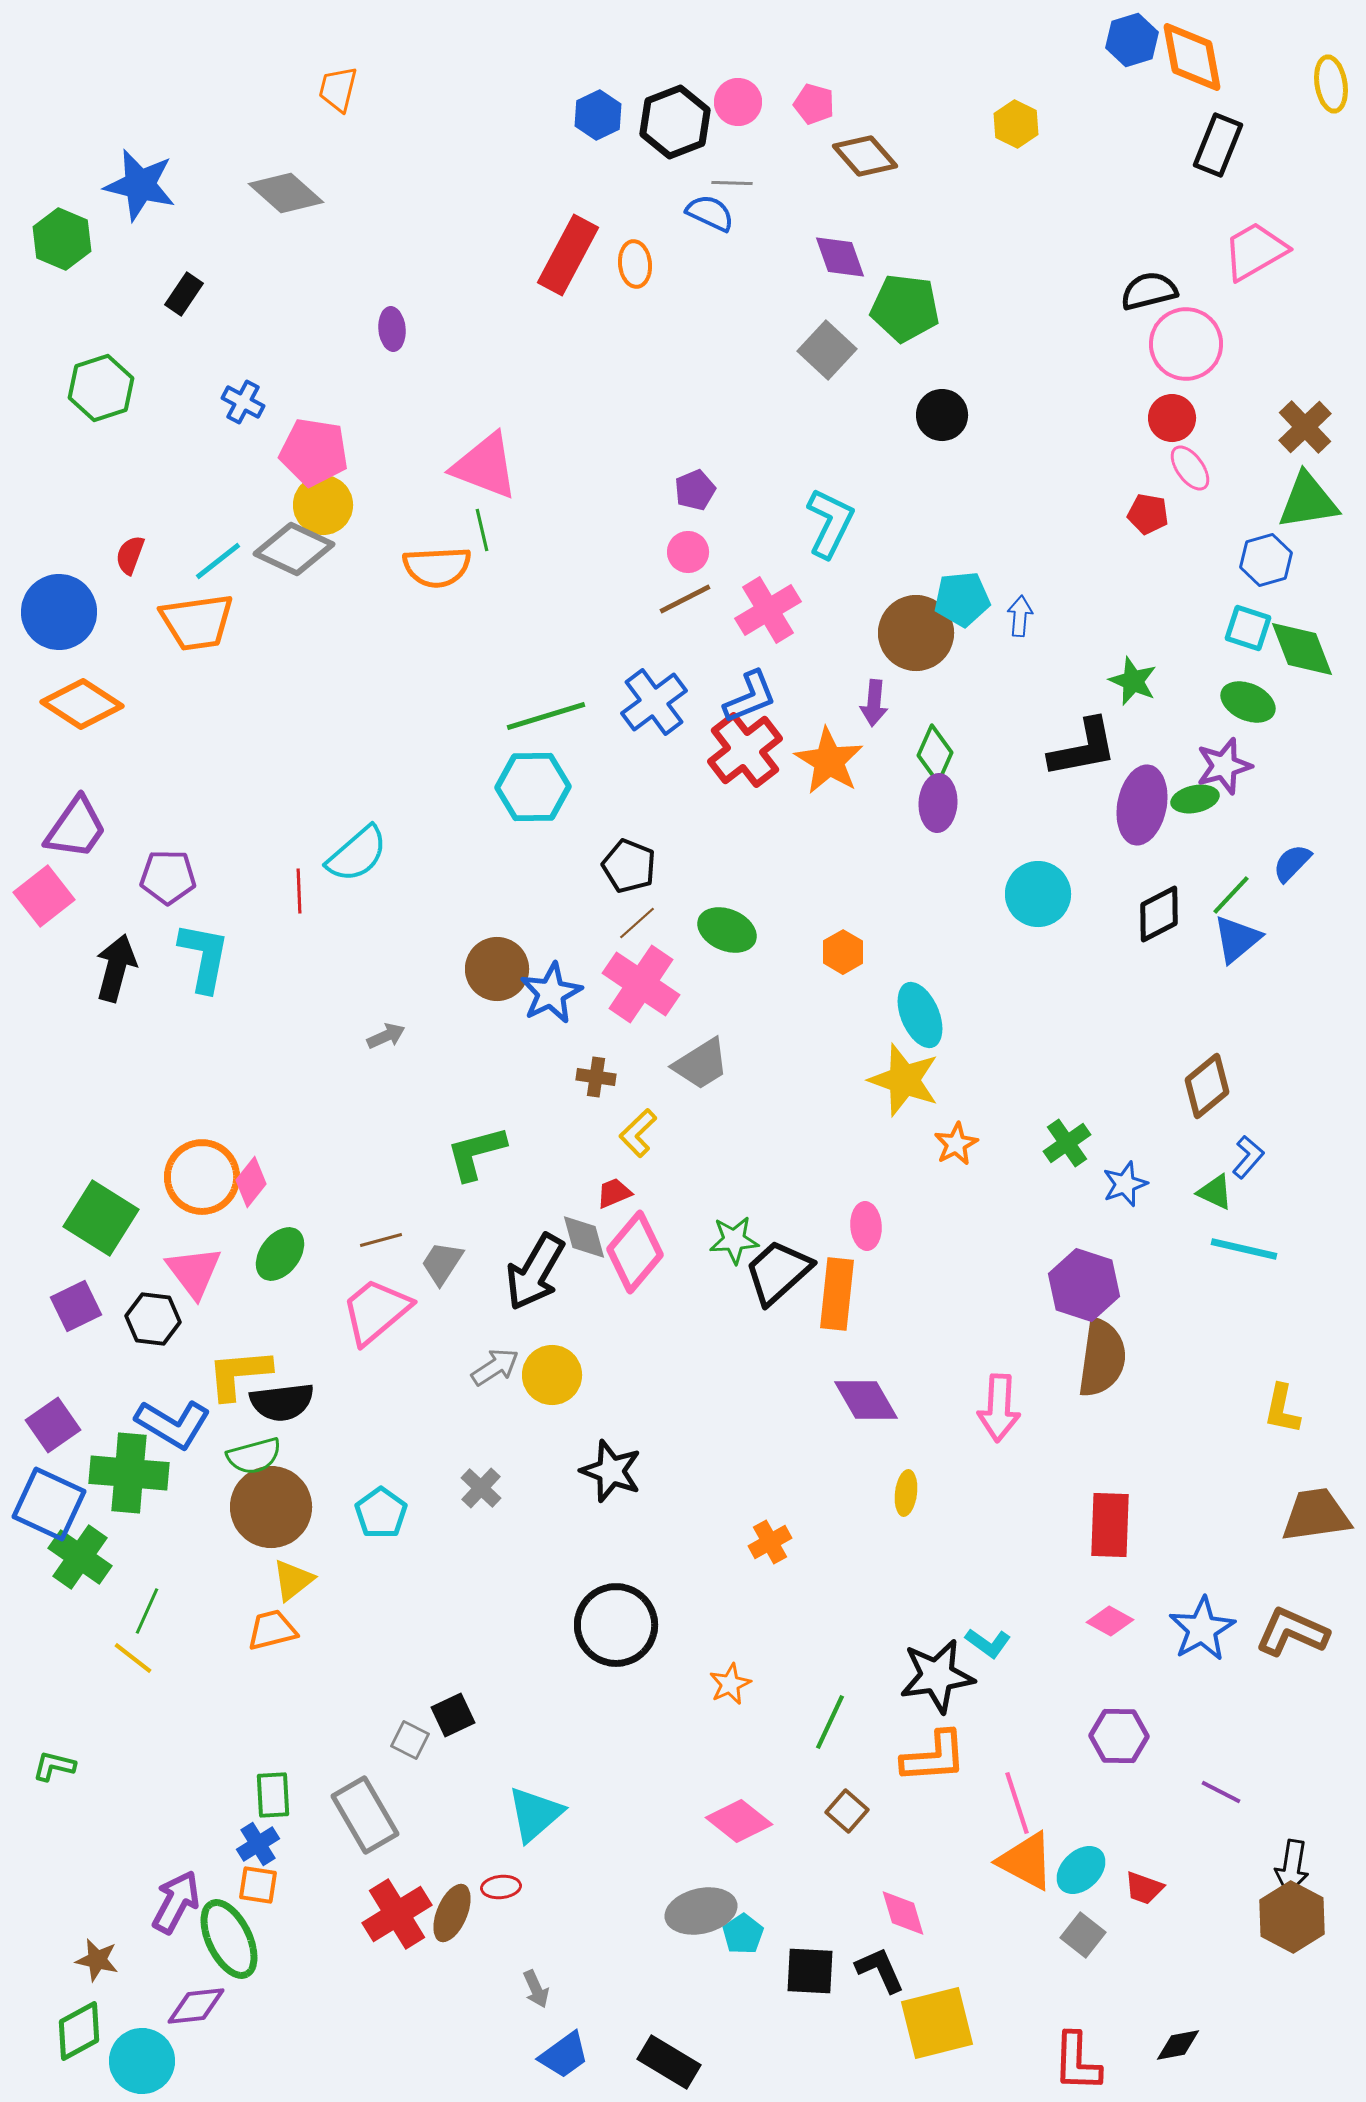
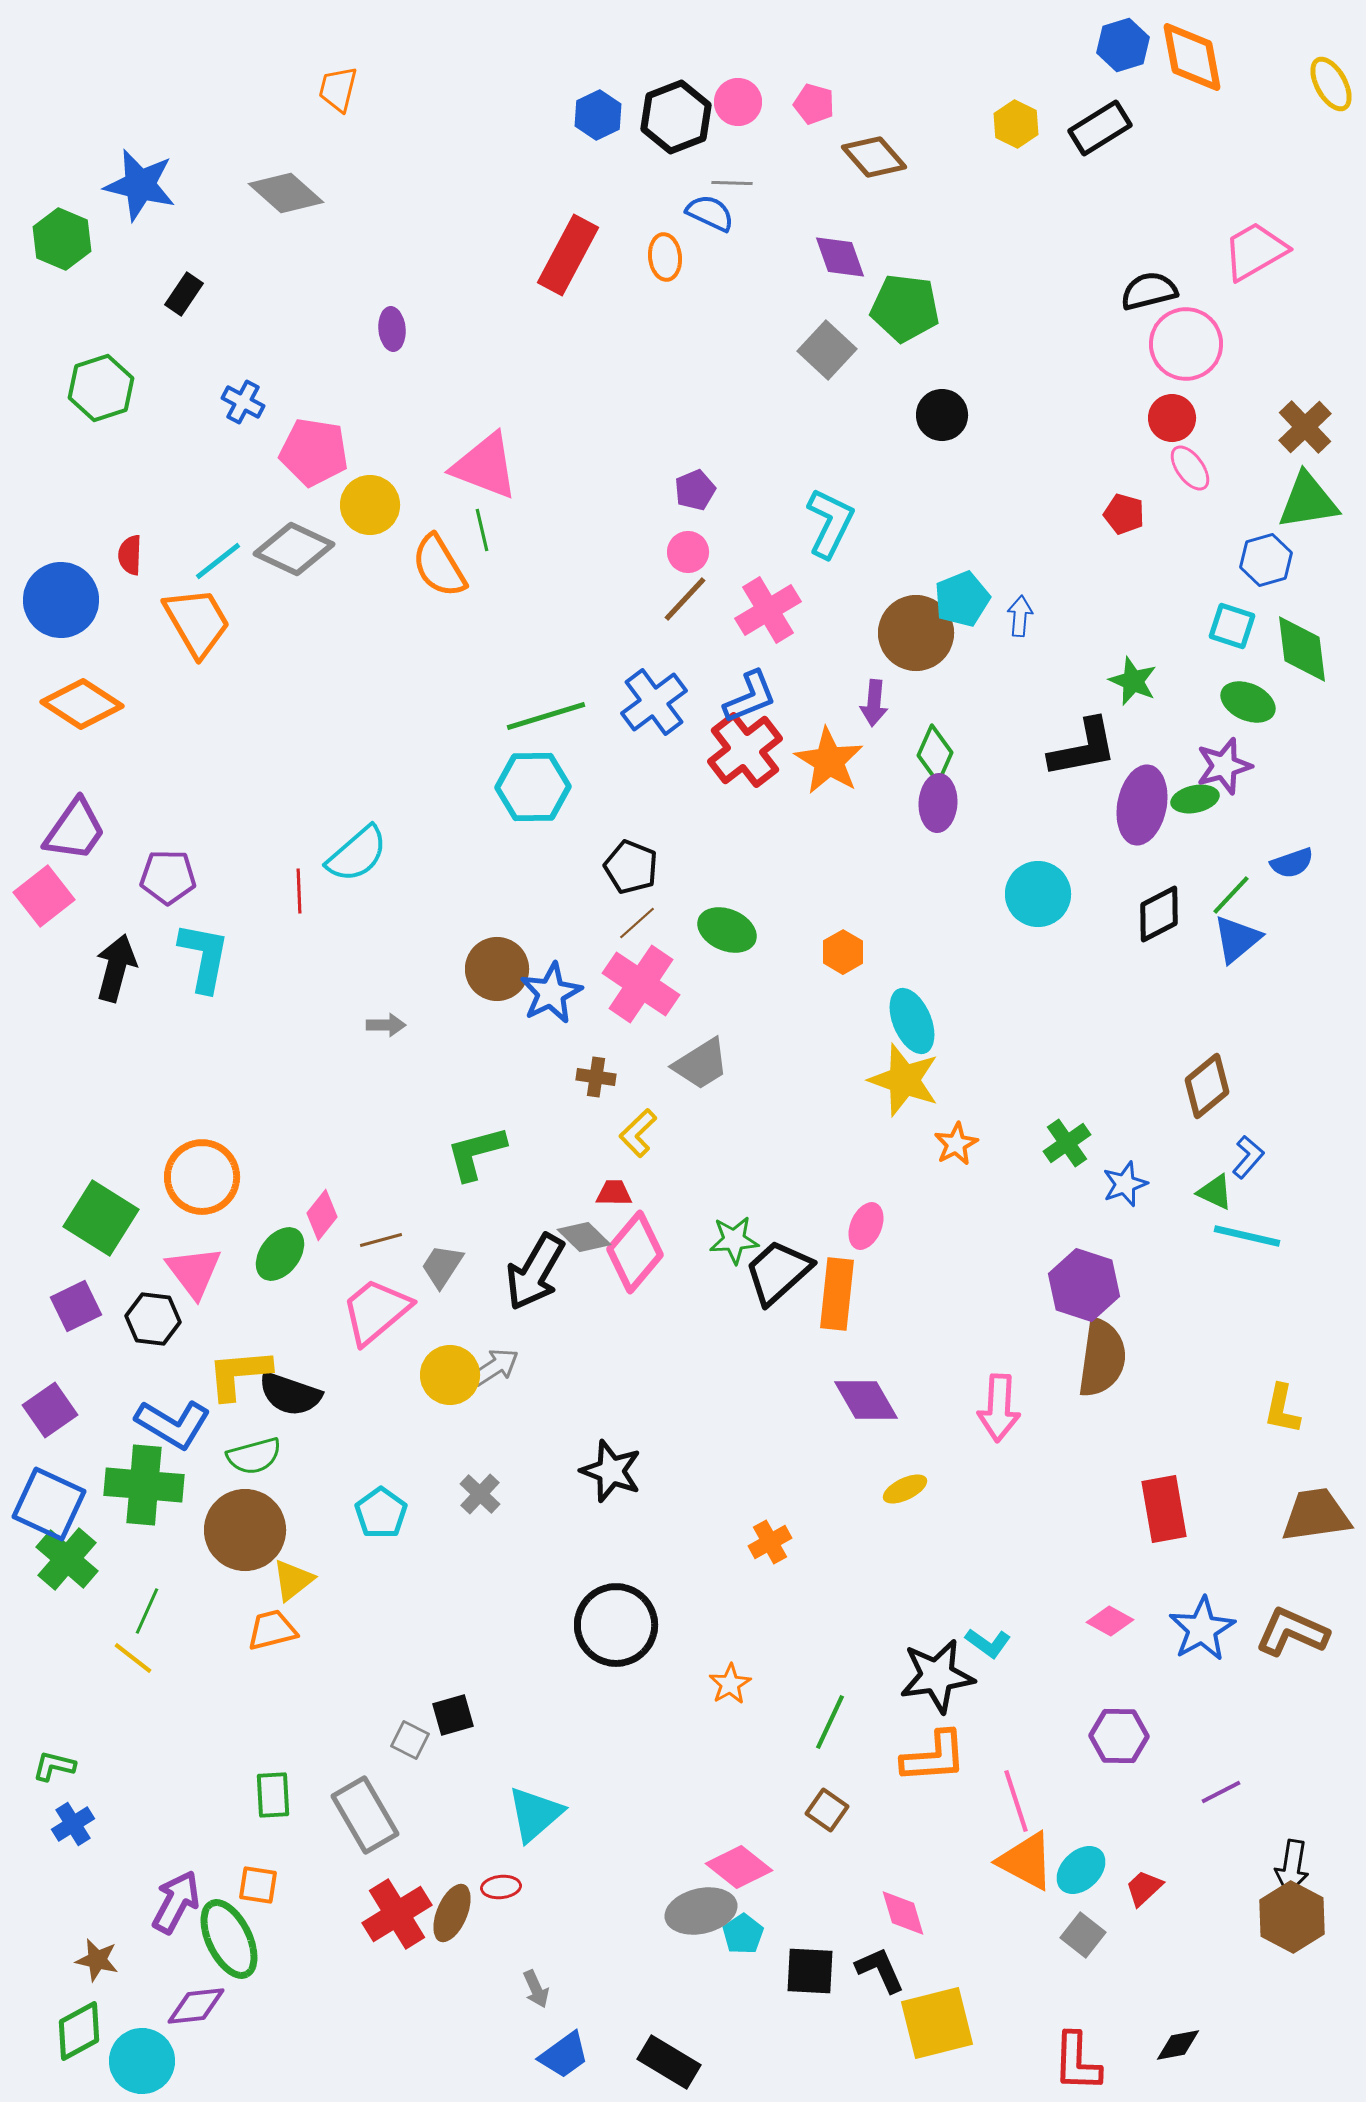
blue hexagon at (1132, 40): moved 9 px left, 5 px down
yellow ellipse at (1331, 84): rotated 20 degrees counterclockwise
black hexagon at (675, 122): moved 1 px right, 5 px up
black rectangle at (1218, 145): moved 118 px left, 17 px up; rotated 36 degrees clockwise
brown diamond at (865, 156): moved 9 px right, 1 px down
orange ellipse at (635, 264): moved 30 px right, 7 px up
yellow circle at (323, 505): moved 47 px right
red pentagon at (1148, 514): moved 24 px left; rotated 6 degrees clockwise
red semicircle at (130, 555): rotated 18 degrees counterclockwise
orange semicircle at (437, 567): moved 2 px right, 1 px up; rotated 62 degrees clockwise
brown line at (685, 599): rotated 20 degrees counterclockwise
cyan pentagon at (962, 599): rotated 16 degrees counterclockwise
blue circle at (59, 612): moved 2 px right, 12 px up
orange trapezoid at (197, 622): rotated 112 degrees counterclockwise
cyan square at (1248, 628): moved 16 px left, 2 px up
green diamond at (1302, 649): rotated 14 degrees clockwise
purple trapezoid at (76, 828): moved 1 px left, 2 px down
blue semicircle at (1292, 863): rotated 153 degrees counterclockwise
black pentagon at (629, 866): moved 2 px right, 1 px down
cyan ellipse at (920, 1015): moved 8 px left, 6 px down
gray arrow at (386, 1036): moved 11 px up; rotated 24 degrees clockwise
pink diamond at (251, 1182): moved 71 px right, 33 px down
red trapezoid at (614, 1193): rotated 24 degrees clockwise
pink ellipse at (866, 1226): rotated 27 degrees clockwise
gray diamond at (584, 1237): rotated 30 degrees counterclockwise
cyan line at (1244, 1249): moved 3 px right, 13 px up
gray trapezoid at (442, 1263): moved 3 px down
yellow circle at (552, 1375): moved 102 px left
black semicircle at (282, 1402): moved 8 px right, 8 px up; rotated 26 degrees clockwise
purple square at (53, 1425): moved 3 px left, 15 px up
green cross at (129, 1473): moved 15 px right, 12 px down
gray cross at (481, 1488): moved 1 px left, 6 px down
yellow ellipse at (906, 1493): moved 1 px left, 4 px up; rotated 57 degrees clockwise
brown circle at (271, 1507): moved 26 px left, 23 px down
red rectangle at (1110, 1525): moved 54 px right, 16 px up; rotated 12 degrees counterclockwise
green cross at (80, 1557): moved 13 px left, 2 px down; rotated 6 degrees clockwise
orange star at (730, 1684): rotated 6 degrees counterclockwise
black square at (453, 1715): rotated 9 degrees clockwise
purple line at (1221, 1792): rotated 54 degrees counterclockwise
pink line at (1017, 1803): moved 1 px left, 2 px up
brown square at (847, 1811): moved 20 px left, 1 px up; rotated 6 degrees counterclockwise
pink diamond at (739, 1821): moved 46 px down
blue cross at (258, 1844): moved 185 px left, 20 px up
red trapezoid at (1144, 1888): rotated 117 degrees clockwise
